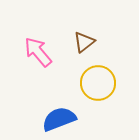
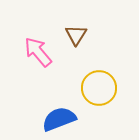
brown triangle: moved 8 px left, 7 px up; rotated 20 degrees counterclockwise
yellow circle: moved 1 px right, 5 px down
